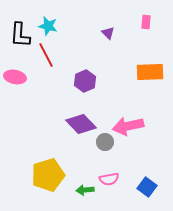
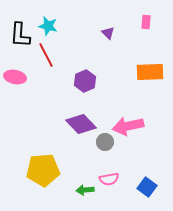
yellow pentagon: moved 5 px left, 5 px up; rotated 12 degrees clockwise
